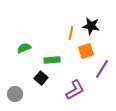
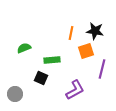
black star: moved 4 px right, 5 px down
purple line: rotated 18 degrees counterclockwise
black square: rotated 16 degrees counterclockwise
